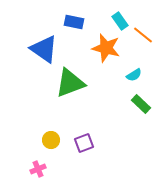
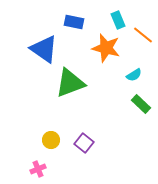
cyan rectangle: moved 2 px left, 1 px up; rotated 12 degrees clockwise
purple square: rotated 30 degrees counterclockwise
